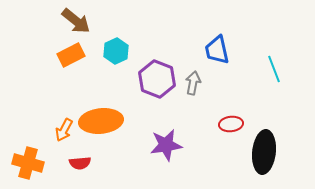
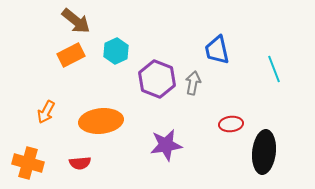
orange arrow: moved 18 px left, 18 px up
